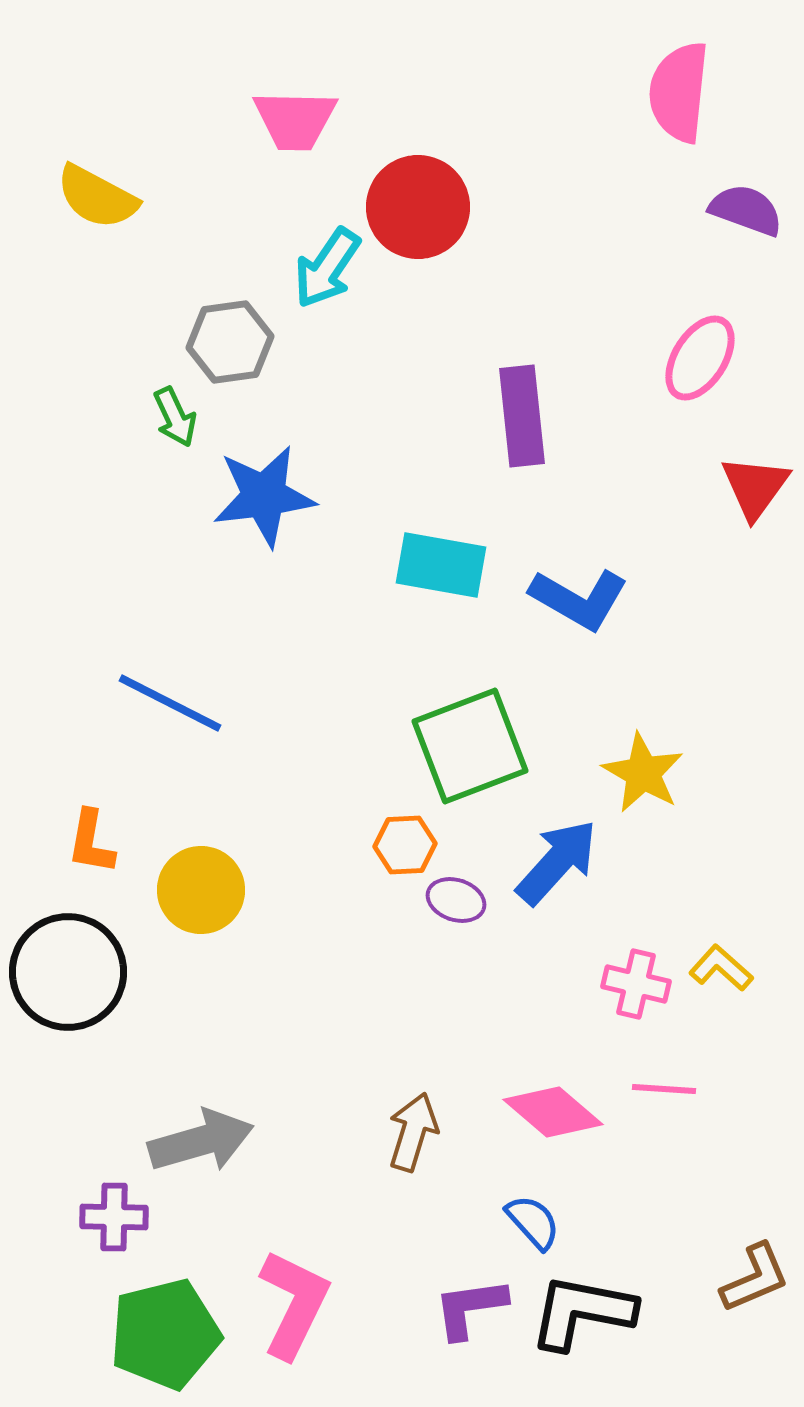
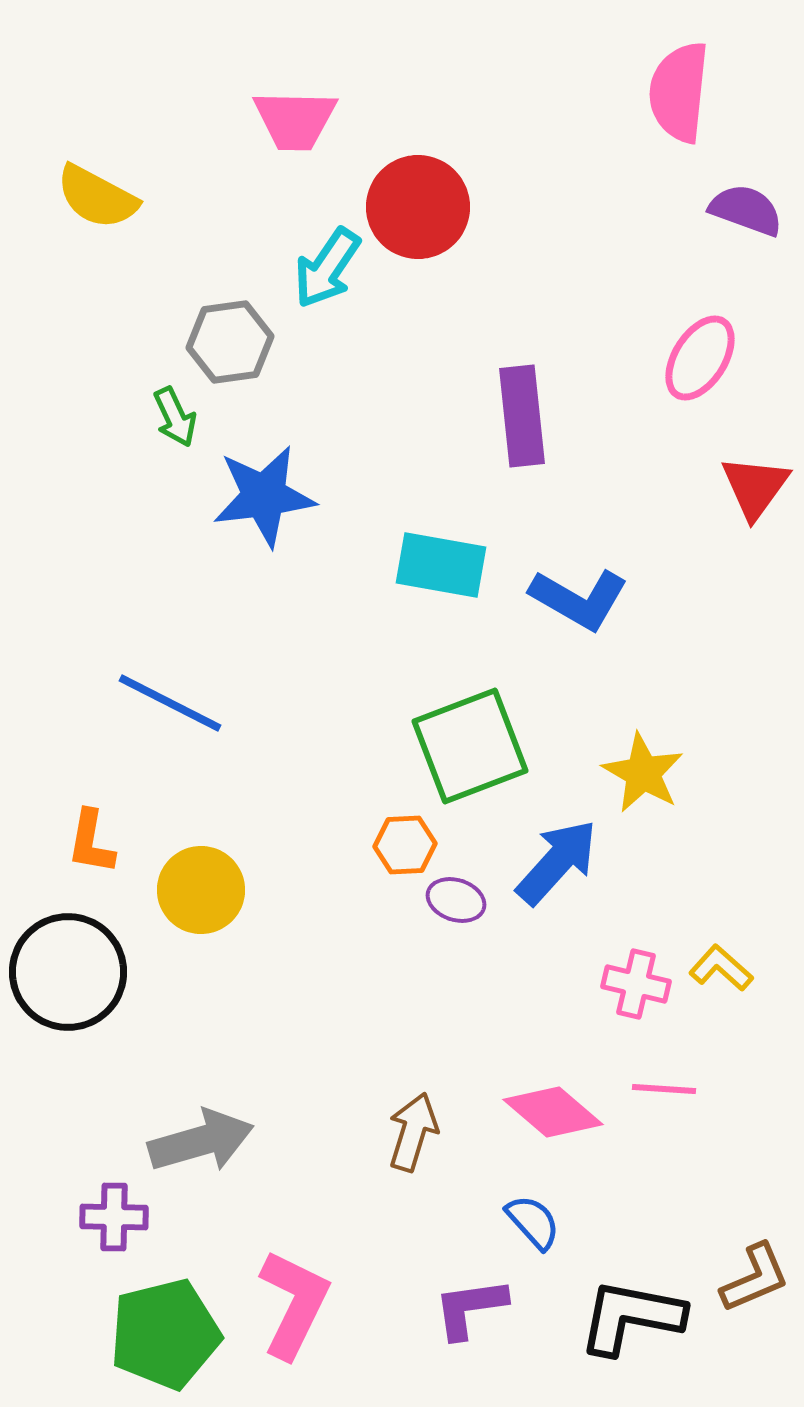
black L-shape: moved 49 px right, 5 px down
